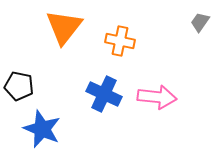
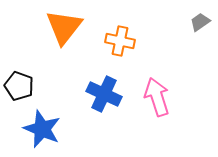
gray trapezoid: rotated 20 degrees clockwise
black pentagon: rotated 8 degrees clockwise
pink arrow: rotated 114 degrees counterclockwise
